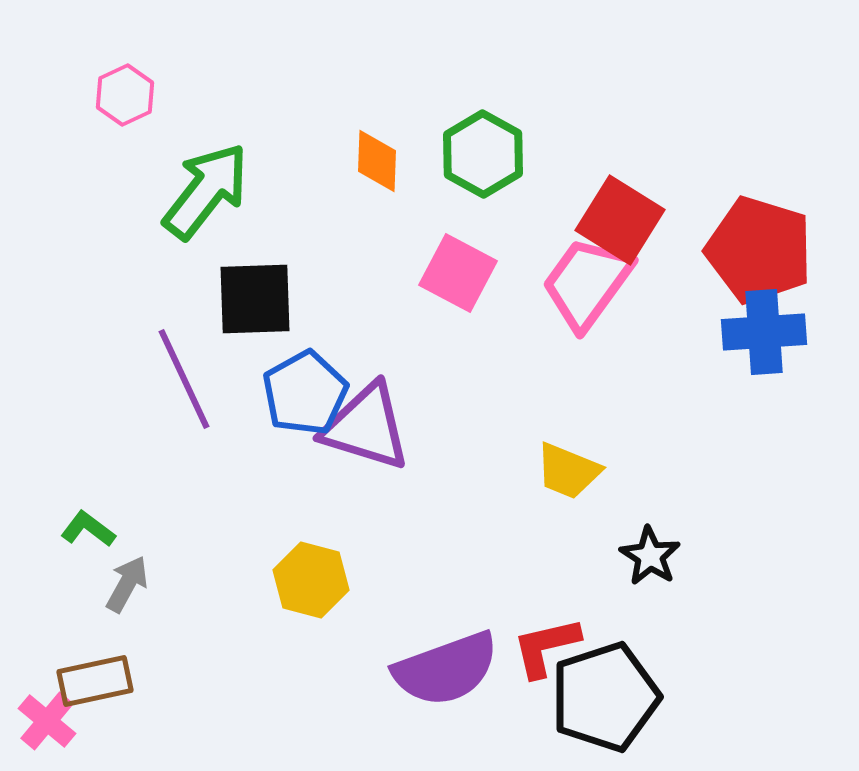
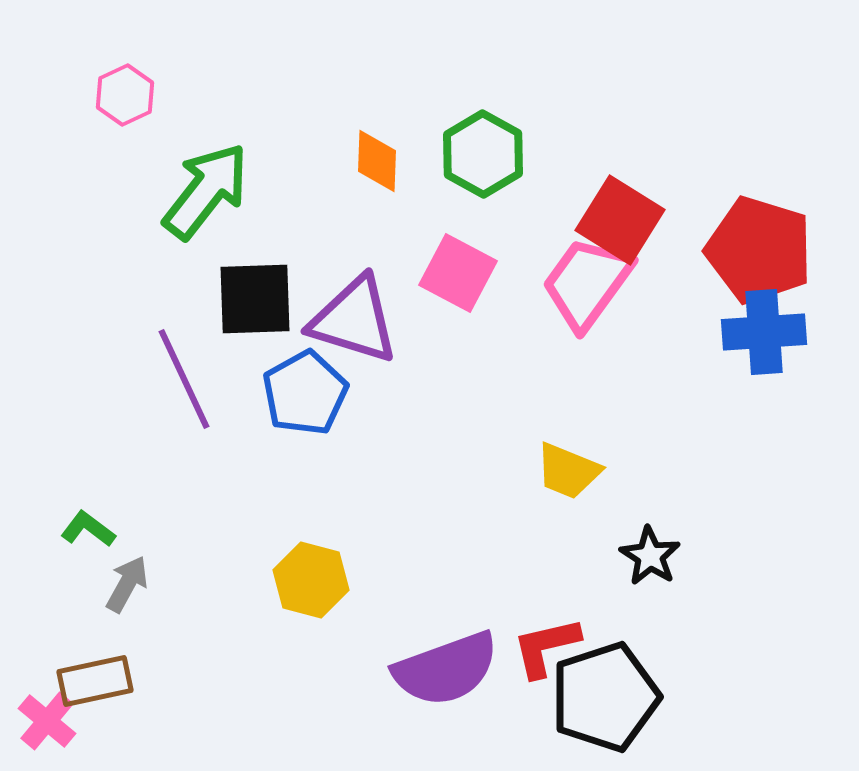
purple triangle: moved 12 px left, 107 px up
